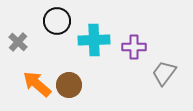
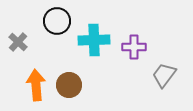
gray trapezoid: moved 2 px down
orange arrow: moved 1 px left, 1 px down; rotated 44 degrees clockwise
